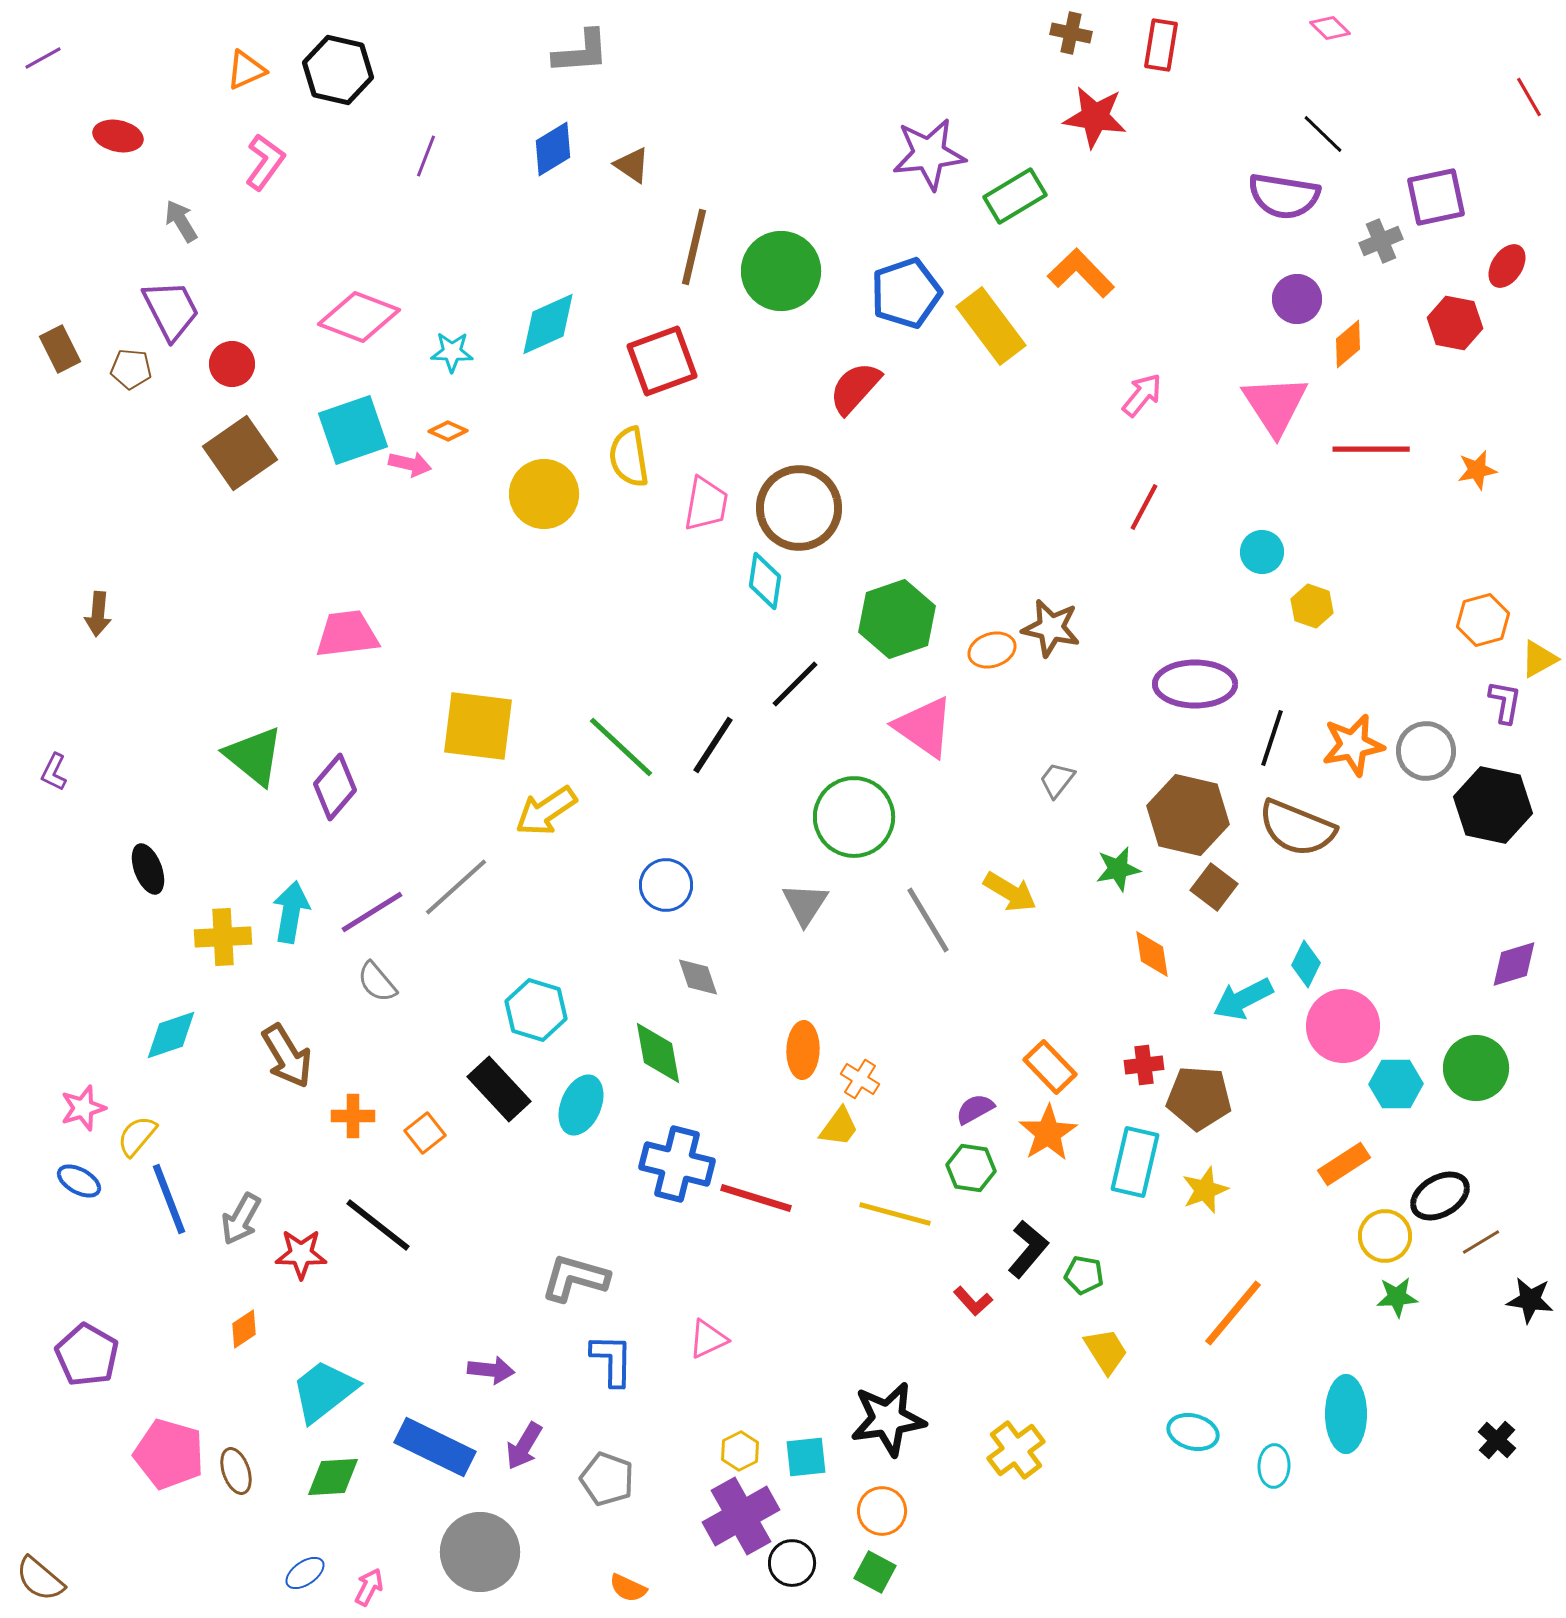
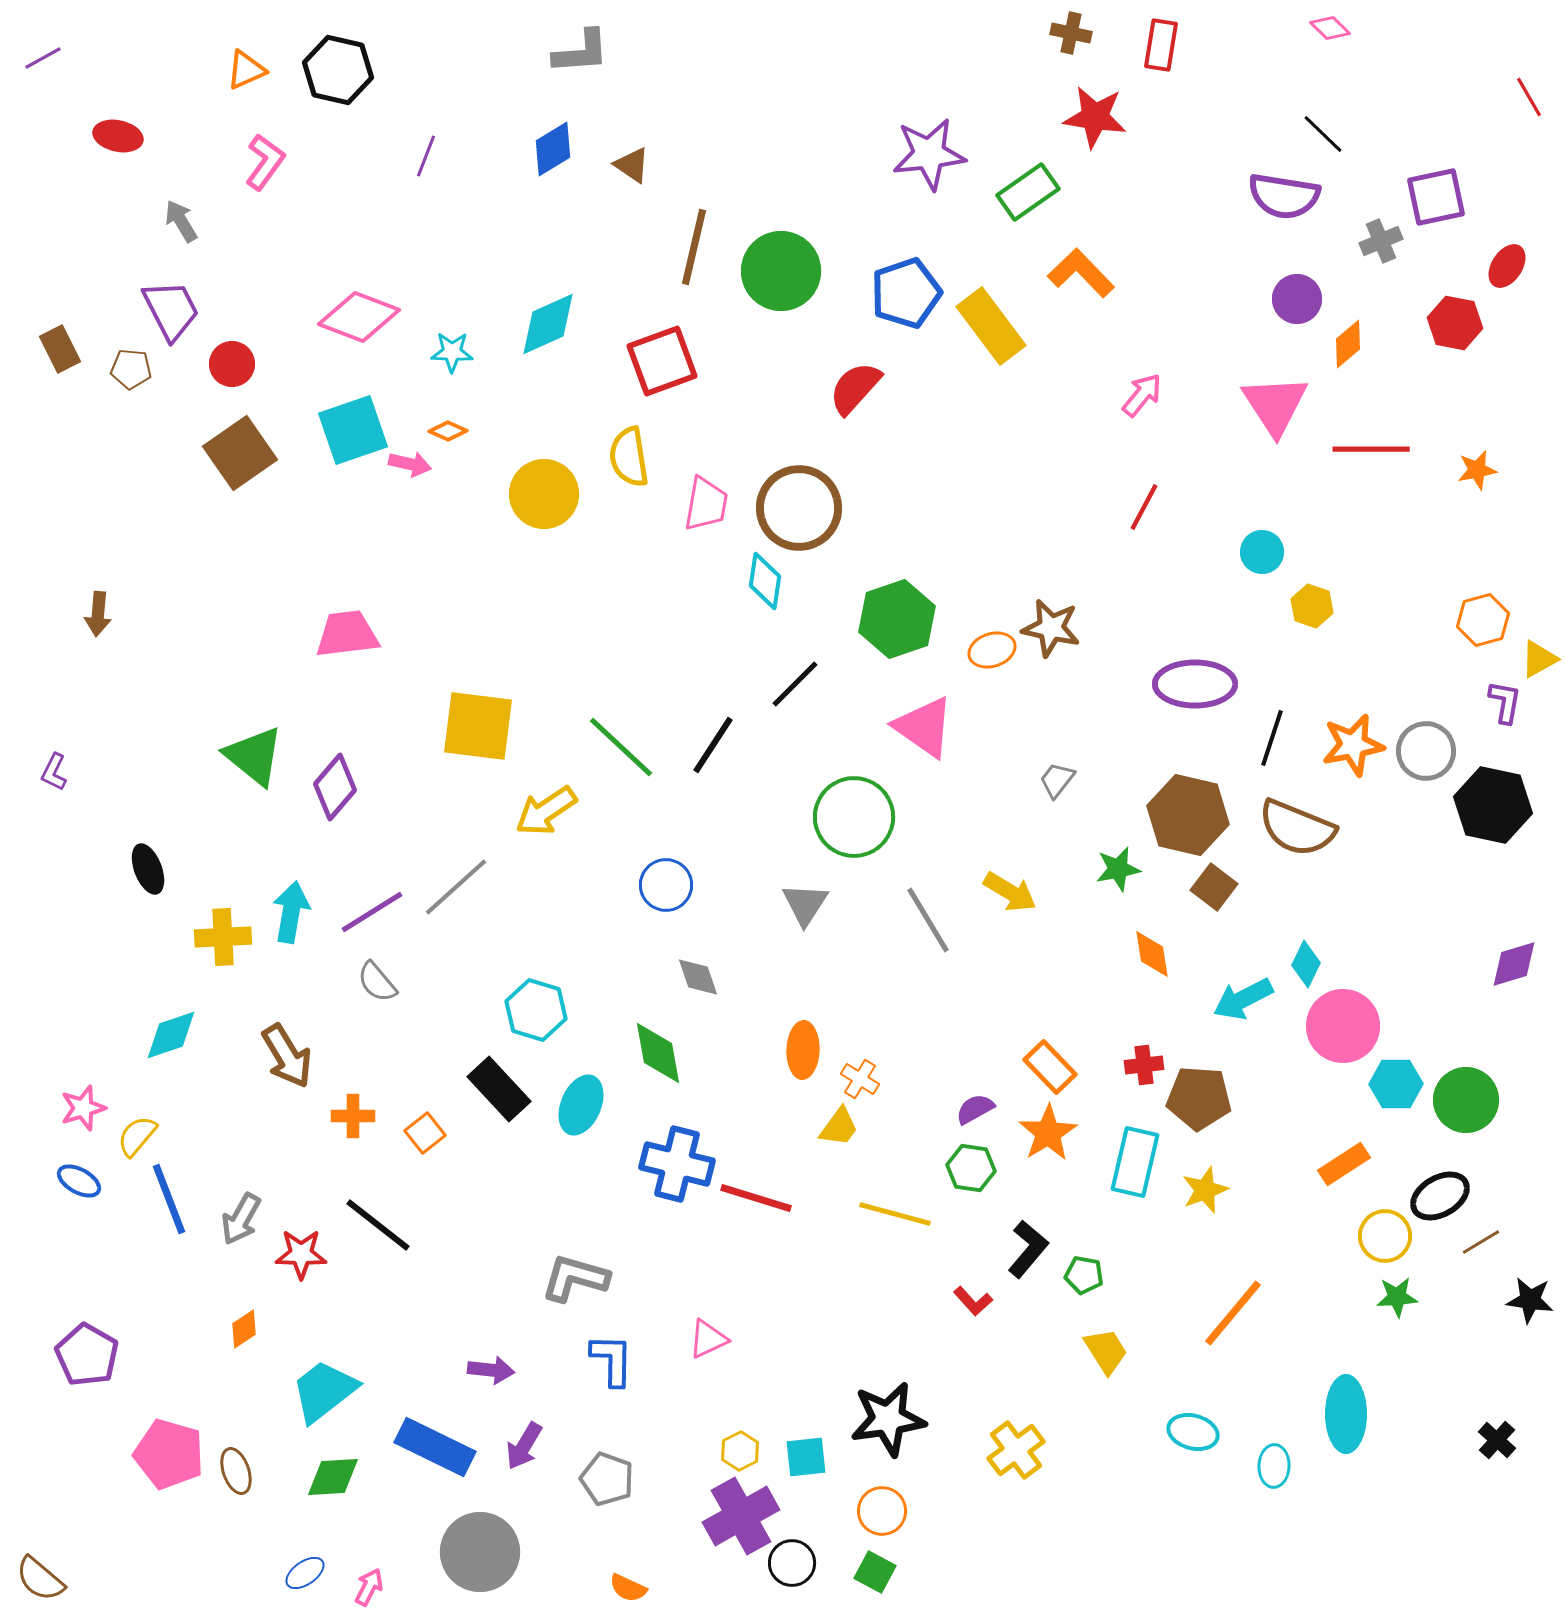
green rectangle at (1015, 196): moved 13 px right, 4 px up; rotated 4 degrees counterclockwise
green circle at (1476, 1068): moved 10 px left, 32 px down
